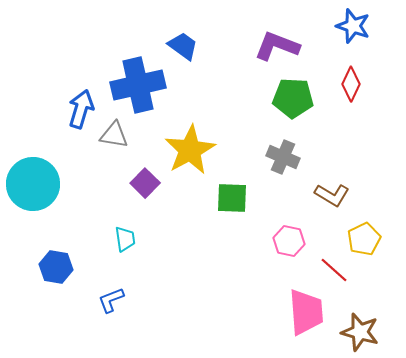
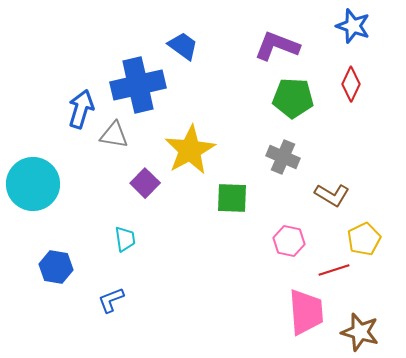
red line: rotated 60 degrees counterclockwise
